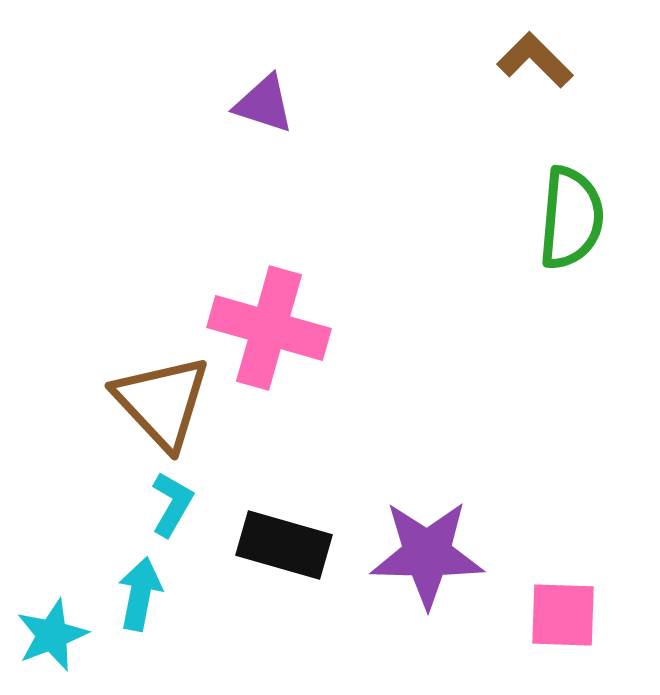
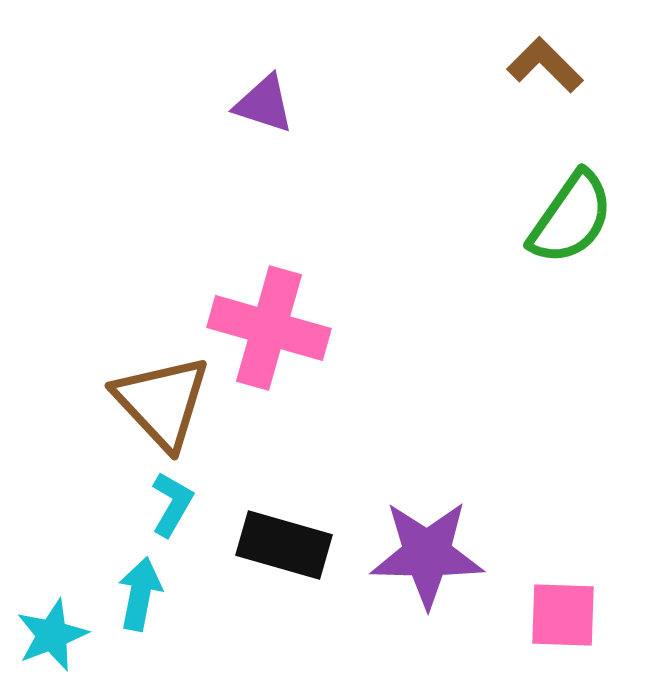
brown L-shape: moved 10 px right, 5 px down
green semicircle: rotated 30 degrees clockwise
